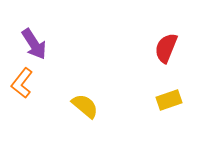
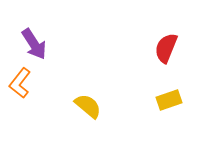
orange L-shape: moved 2 px left
yellow semicircle: moved 3 px right
